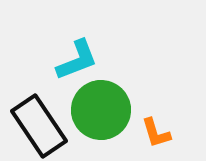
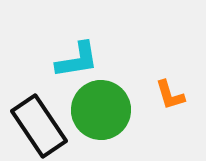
cyan L-shape: rotated 12 degrees clockwise
orange L-shape: moved 14 px right, 38 px up
